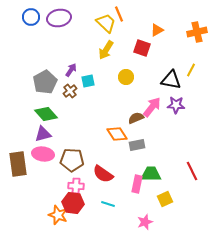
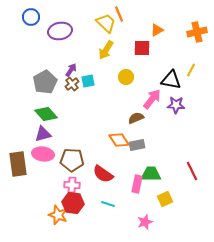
purple ellipse: moved 1 px right, 13 px down
red square: rotated 18 degrees counterclockwise
brown cross: moved 2 px right, 7 px up
pink arrow: moved 8 px up
orange diamond: moved 2 px right, 6 px down
pink cross: moved 4 px left, 1 px up
